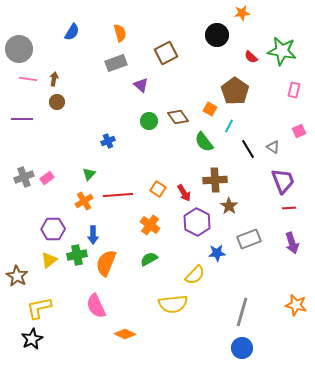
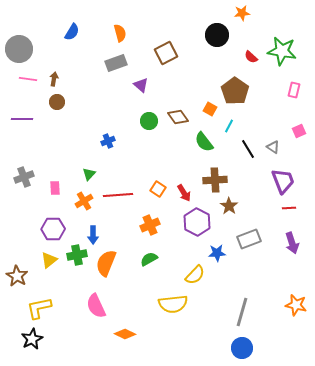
pink rectangle at (47, 178): moved 8 px right, 10 px down; rotated 56 degrees counterclockwise
orange cross at (150, 225): rotated 30 degrees clockwise
